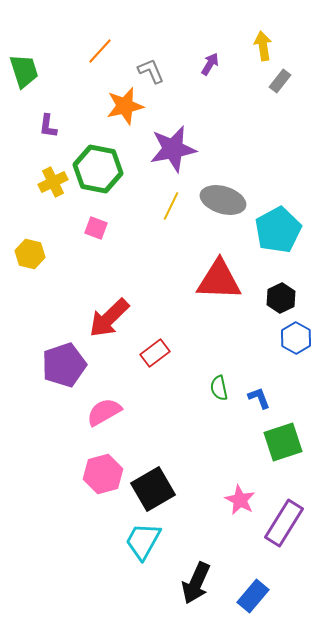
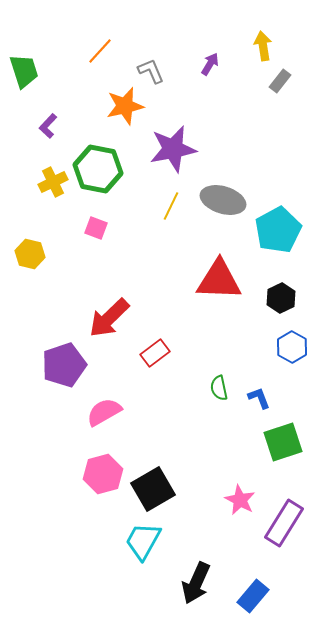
purple L-shape: rotated 35 degrees clockwise
blue hexagon: moved 4 px left, 9 px down
